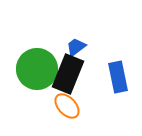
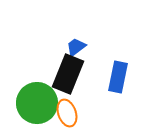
green circle: moved 34 px down
blue rectangle: rotated 24 degrees clockwise
orange ellipse: moved 7 px down; rotated 24 degrees clockwise
